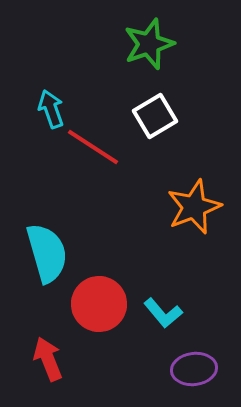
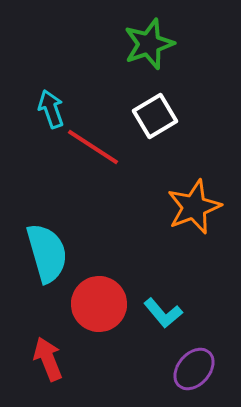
purple ellipse: rotated 42 degrees counterclockwise
